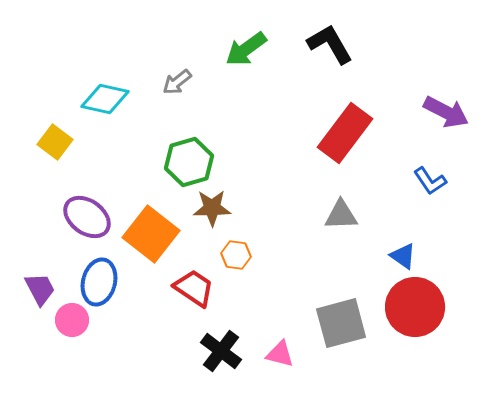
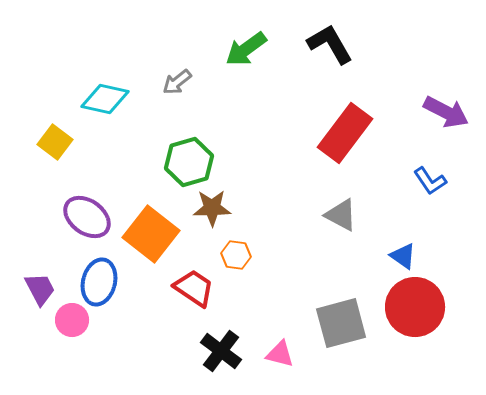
gray triangle: rotated 30 degrees clockwise
